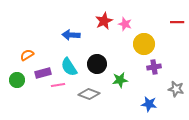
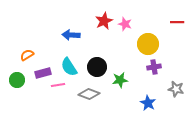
yellow circle: moved 4 px right
black circle: moved 3 px down
blue star: moved 1 px left, 1 px up; rotated 21 degrees clockwise
